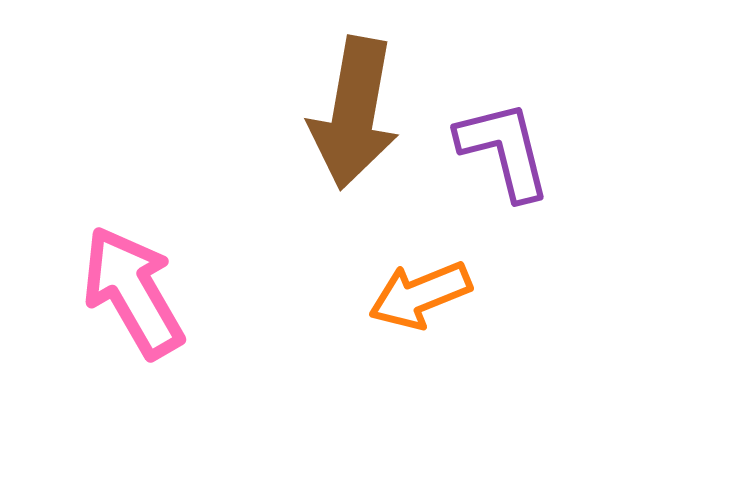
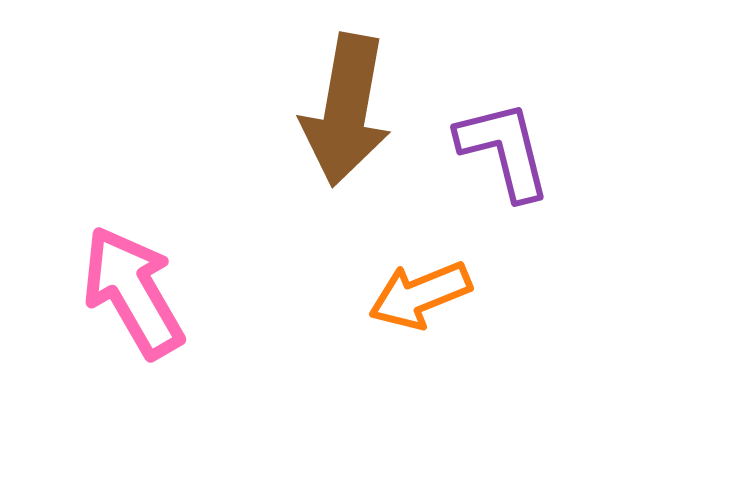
brown arrow: moved 8 px left, 3 px up
